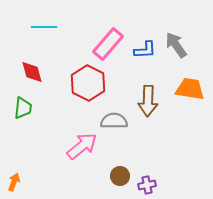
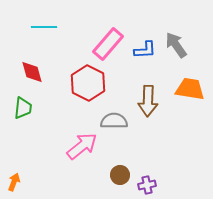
brown circle: moved 1 px up
